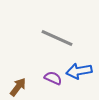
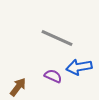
blue arrow: moved 4 px up
purple semicircle: moved 2 px up
